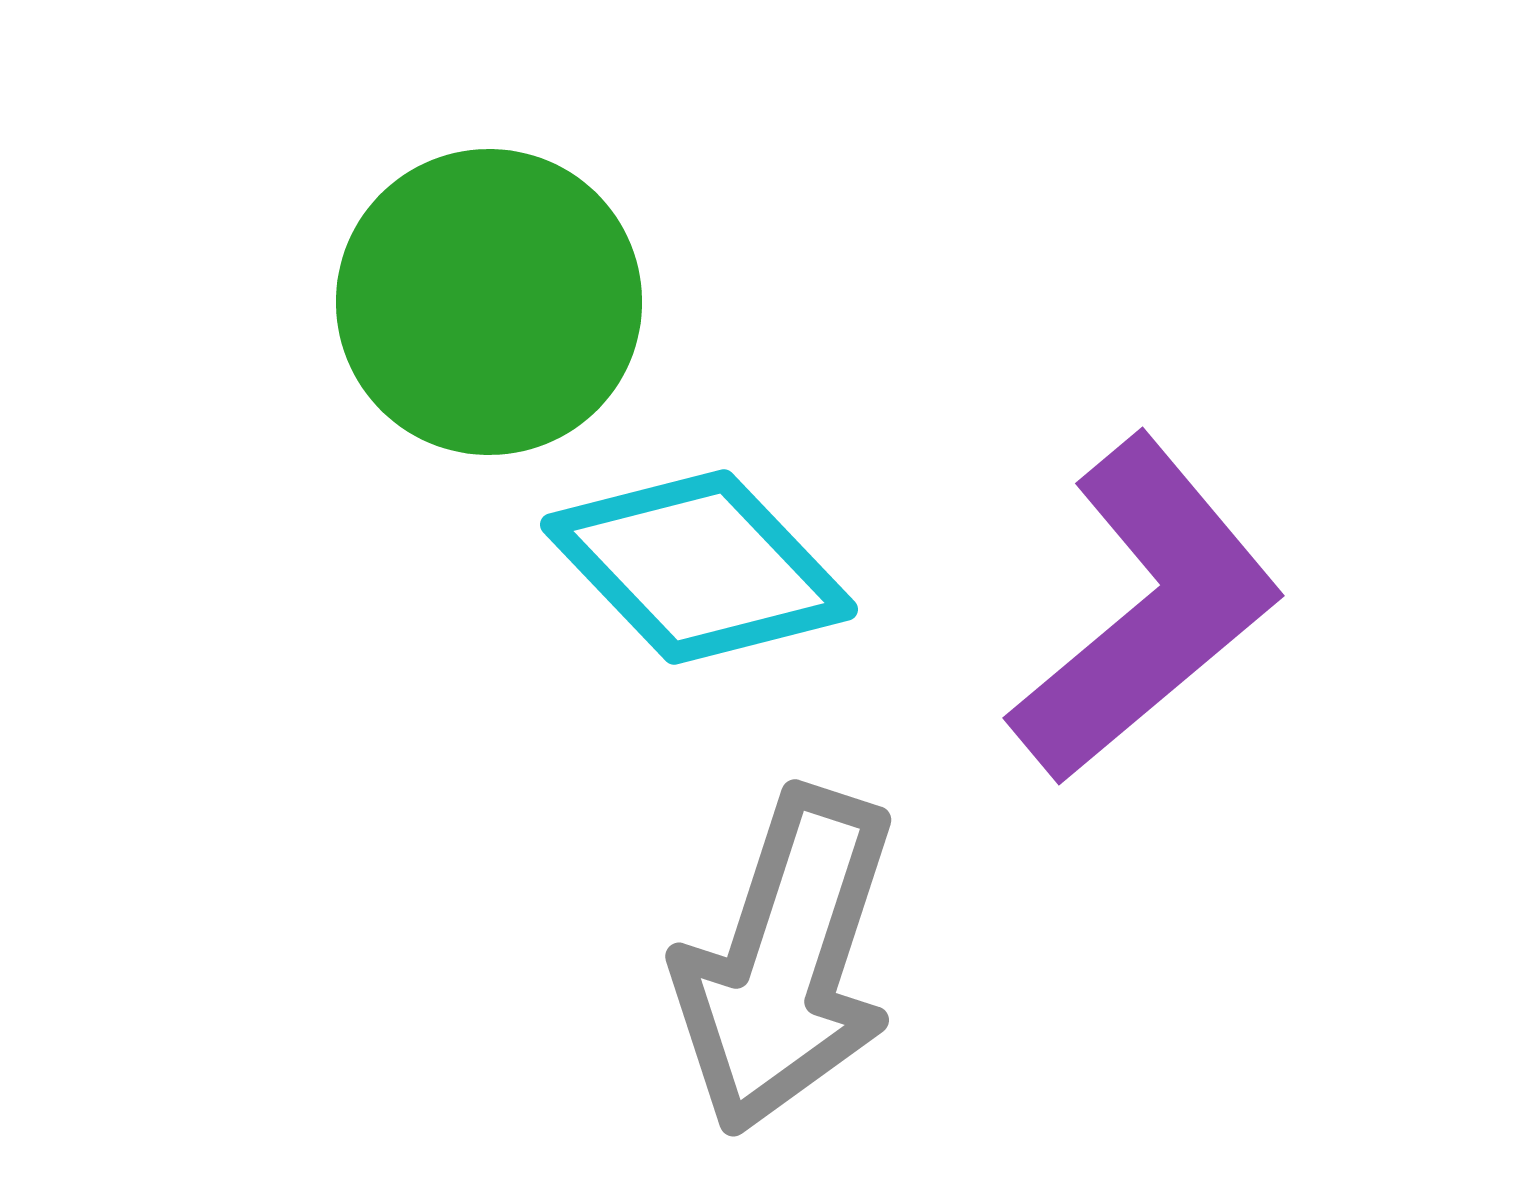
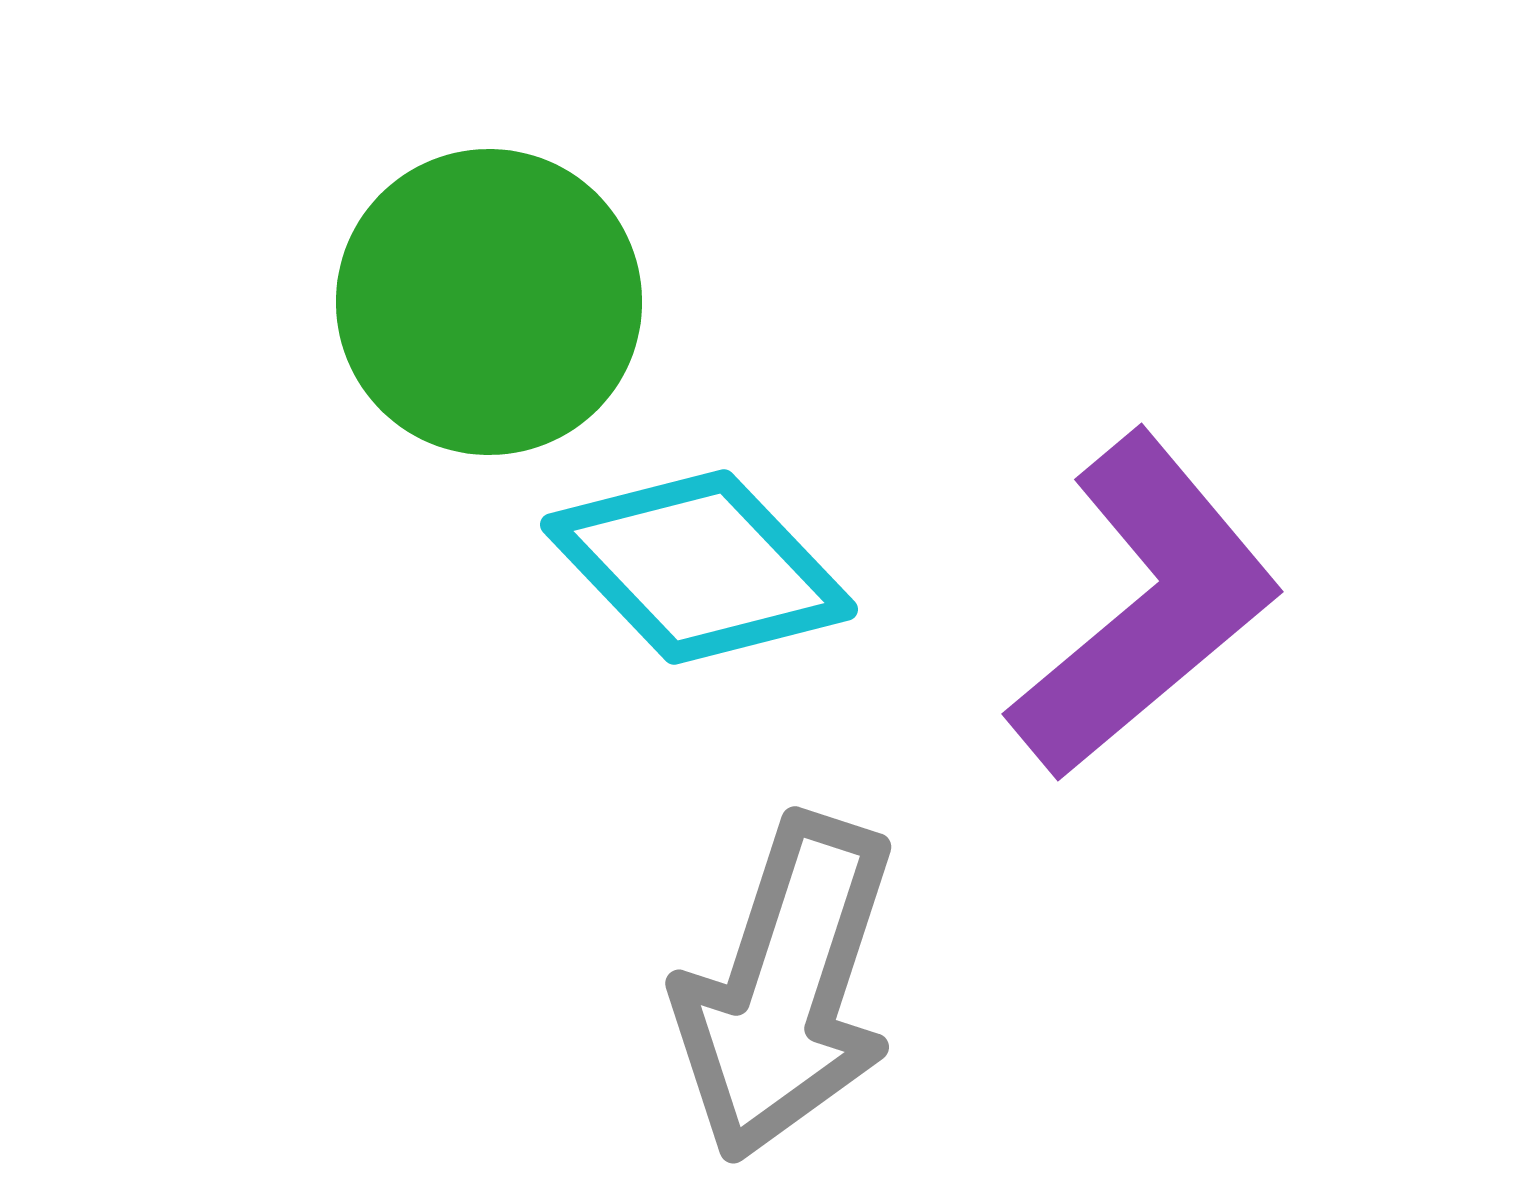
purple L-shape: moved 1 px left, 4 px up
gray arrow: moved 27 px down
